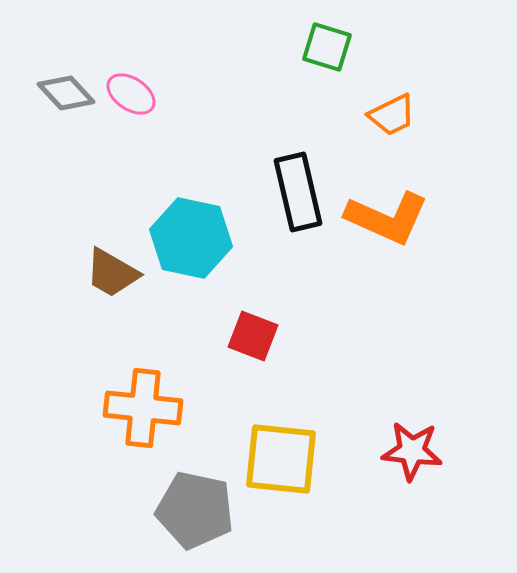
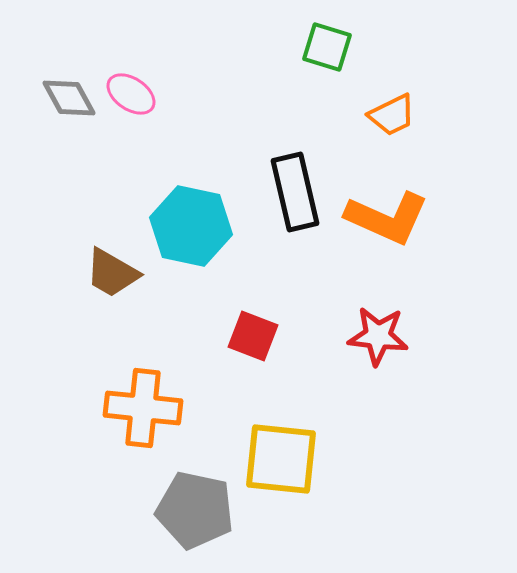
gray diamond: moved 3 px right, 5 px down; rotated 14 degrees clockwise
black rectangle: moved 3 px left
cyan hexagon: moved 12 px up
red star: moved 34 px left, 115 px up
